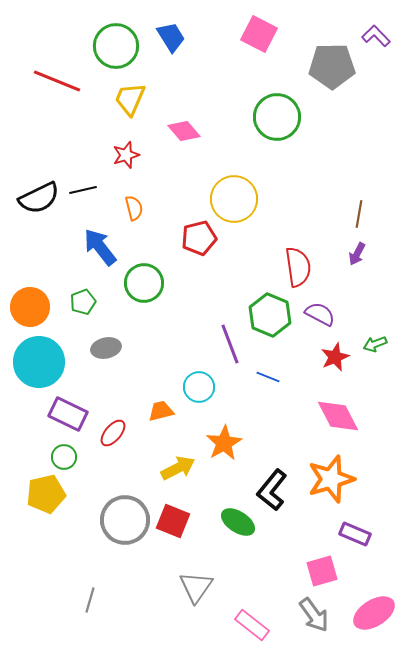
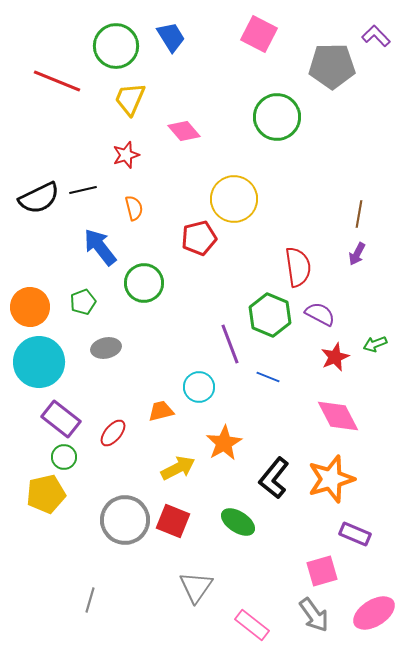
purple rectangle at (68, 414): moved 7 px left, 5 px down; rotated 12 degrees clockwise
black L-shape at (272, 490): moved 2 px right, 12 px up
